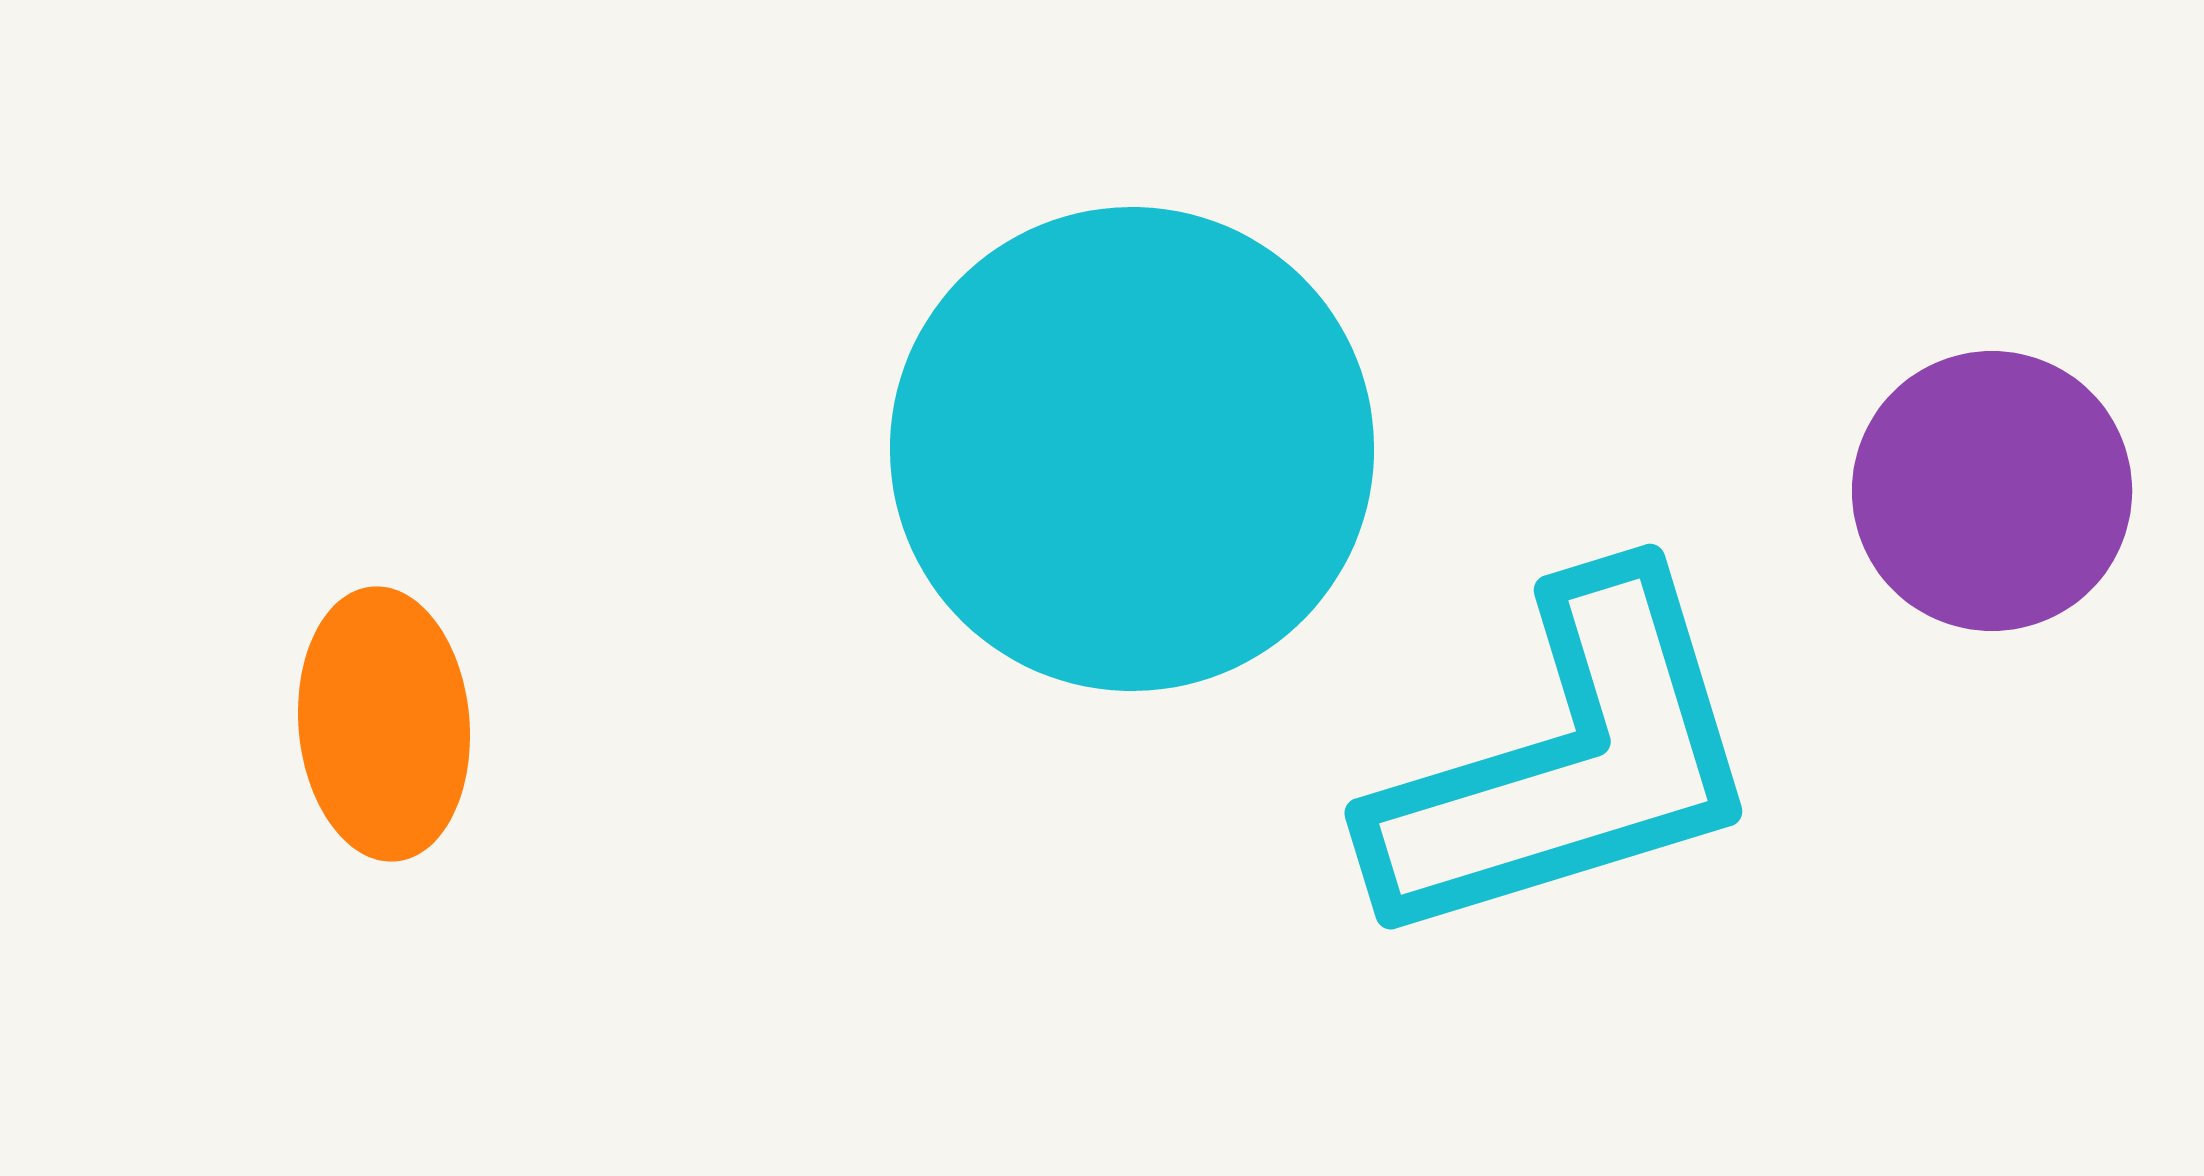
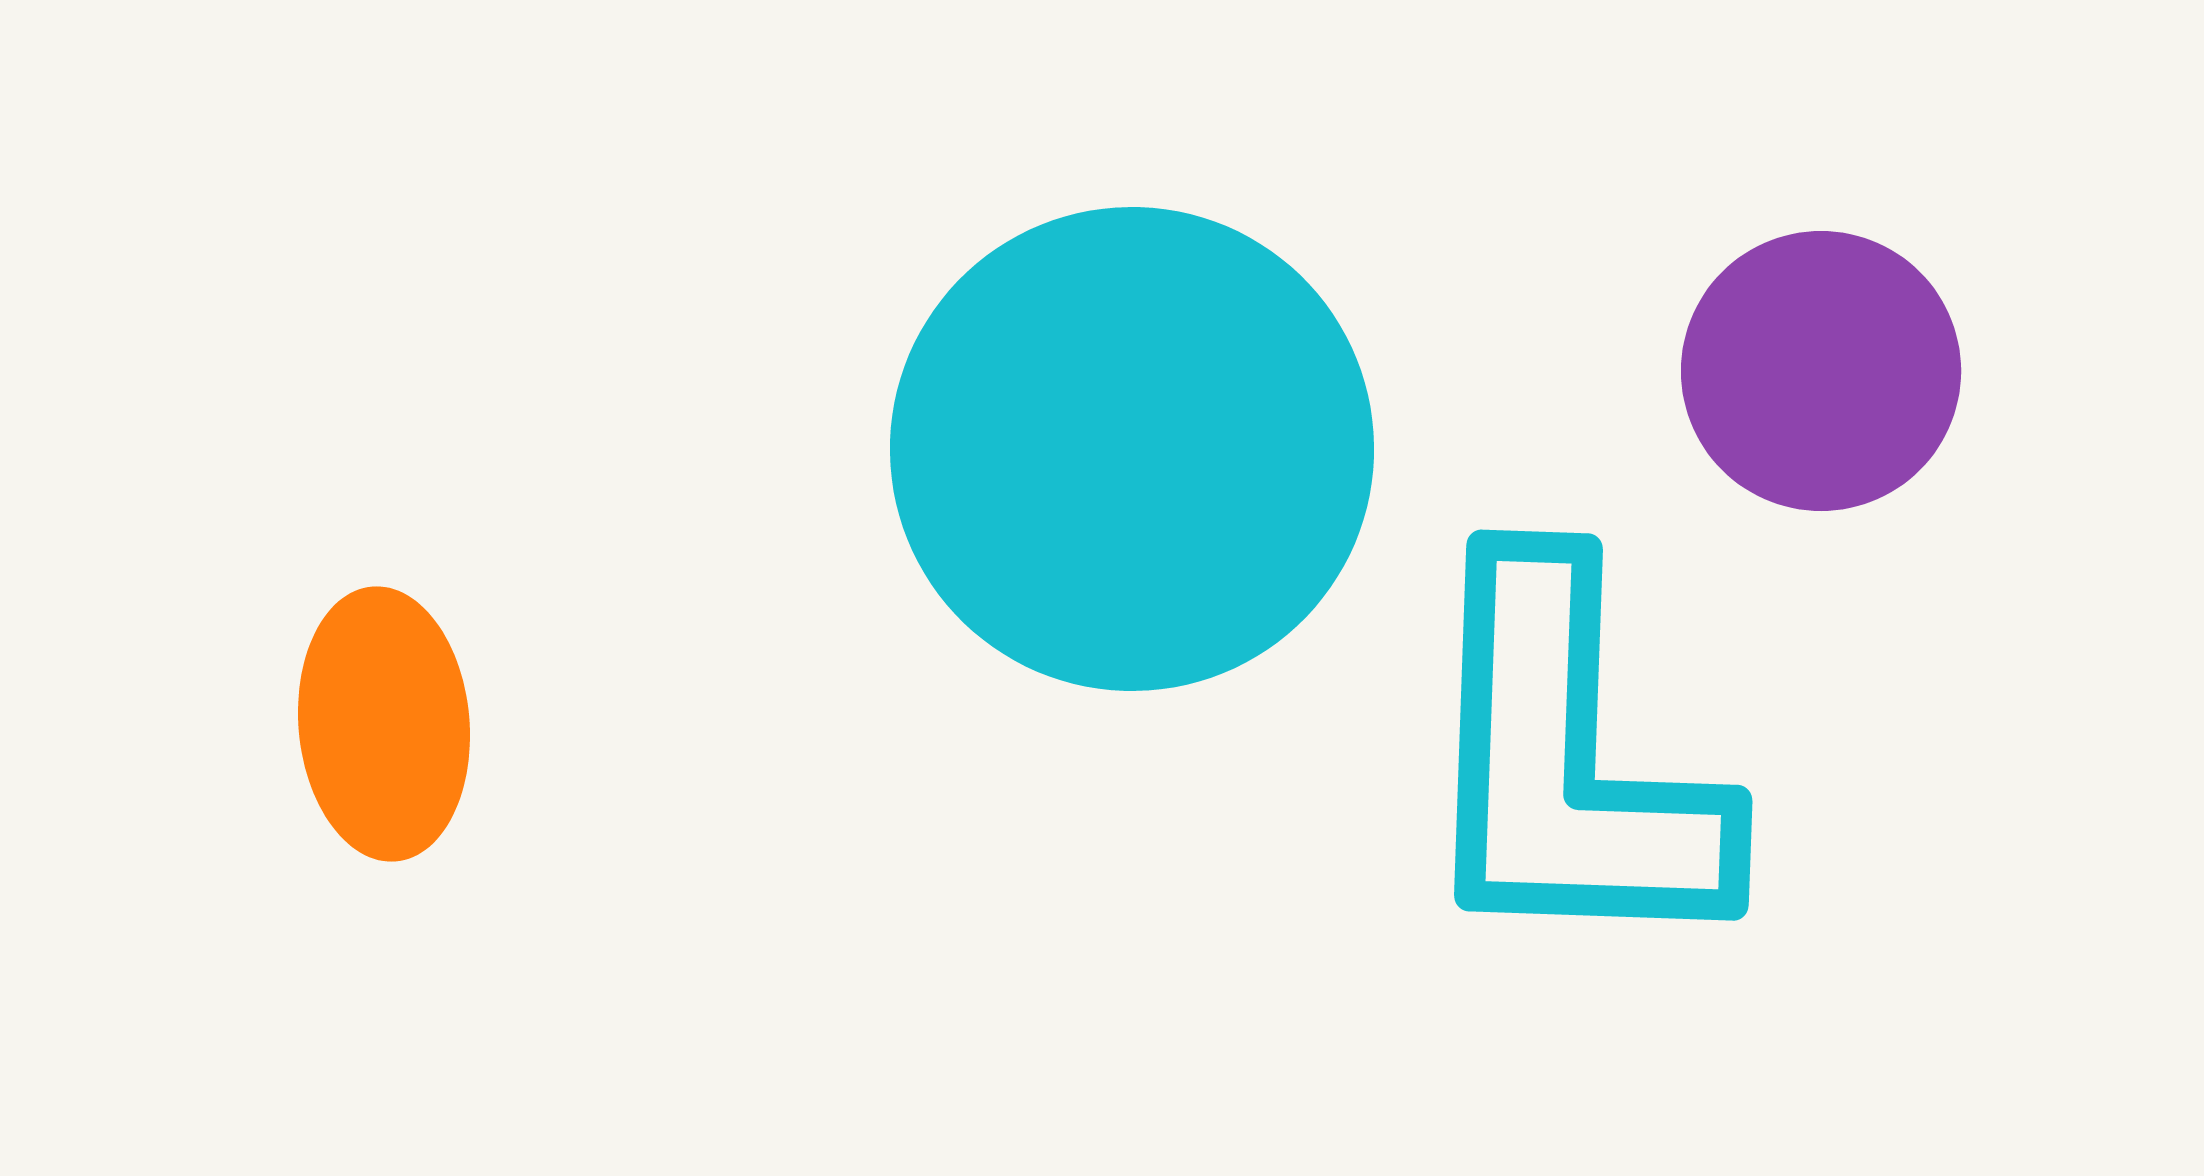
purple circle: moved 171 px left, 120 px up
cyan L-shape: rotated 109 degrees clockwise
